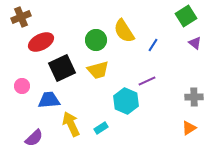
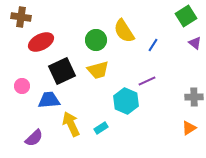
brown cross: rotated 30 degrees clockwise
black square: moved 3 px down
